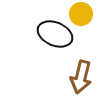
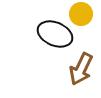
brown arrow: moved 8 px up; rotated 12 degrees clockwise
